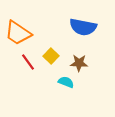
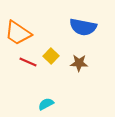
red line: rotated 30 degrees counterclockwise
cyan semicircle: moved 20 px left, 22 px down; rotated 49 degrees counterclockwise
